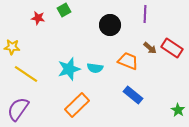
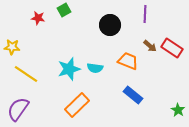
brown arrow: moved 2 px up
